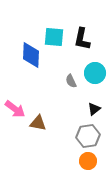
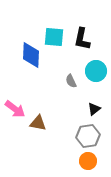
cyan circle: moved 1 px right, 2 px up
